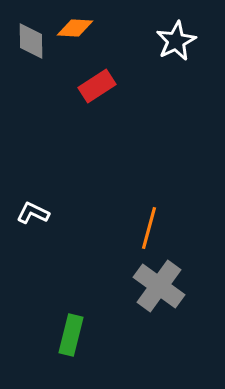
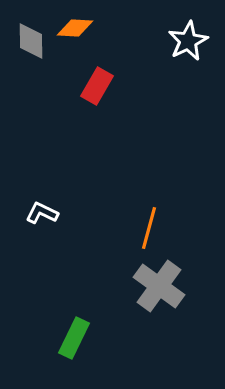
white star: moved 12 px right
red rectangle: rotated 27 degrees counterclockwise
white L-shape: moved 9 px right
green rectangle: moved 3 px right, 3 px down; rotated 12 degrees clockwise
